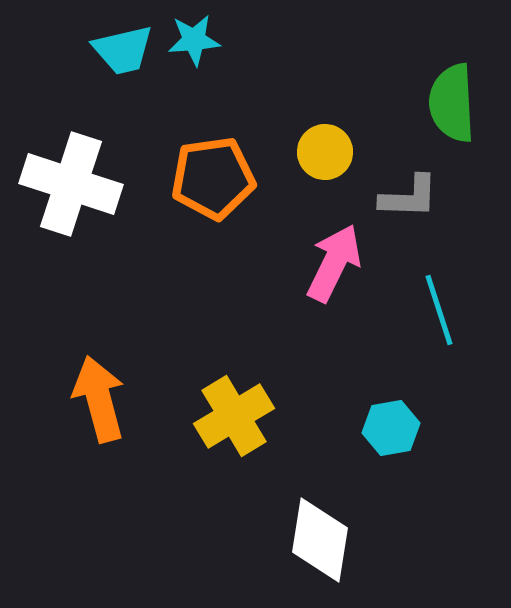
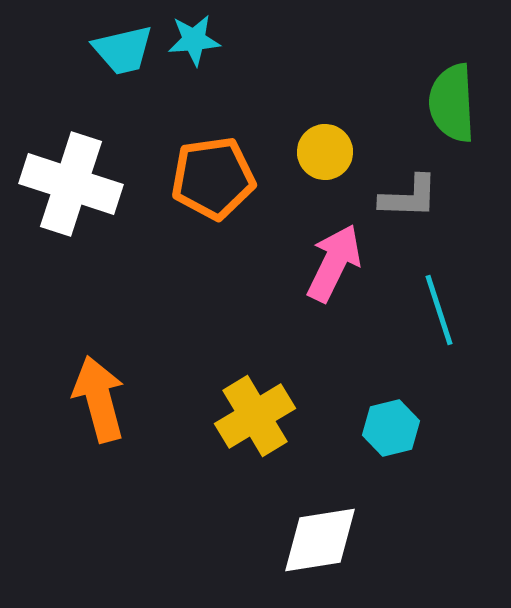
yellow cross: moved 21 px right
cyan hexagon: rotated 4 degrees counterclockwise
white diamond: rotated 72 degrees clockwise
